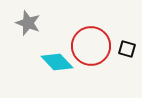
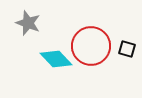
cyan diamond: moved 1 px left, 3 px up
